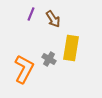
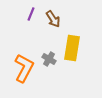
yellow rectangle: moved 1 px right
orange L-shape: moved 1 px up
